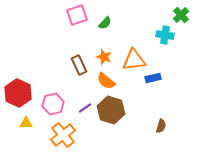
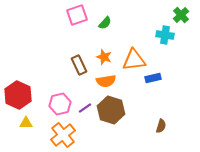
orange semicircle: rotated 48 degrees counterclockwise
red hexagon: moved 2 px down
pink hexagon: moved 7 px right
